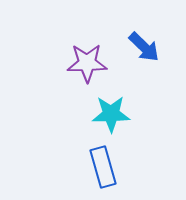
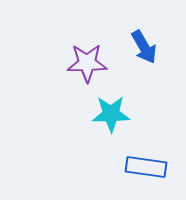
blue arrow: rotated 16 degrees clockwise
blue rectangle: moved 43 px right; rotated 66 degrees counterclockwise
